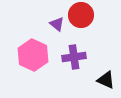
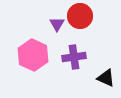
red circle: moved 1 px left, 1 px down
purple triangle: rotated 21 degrees clockwise
black triangle: moved 2 px up
